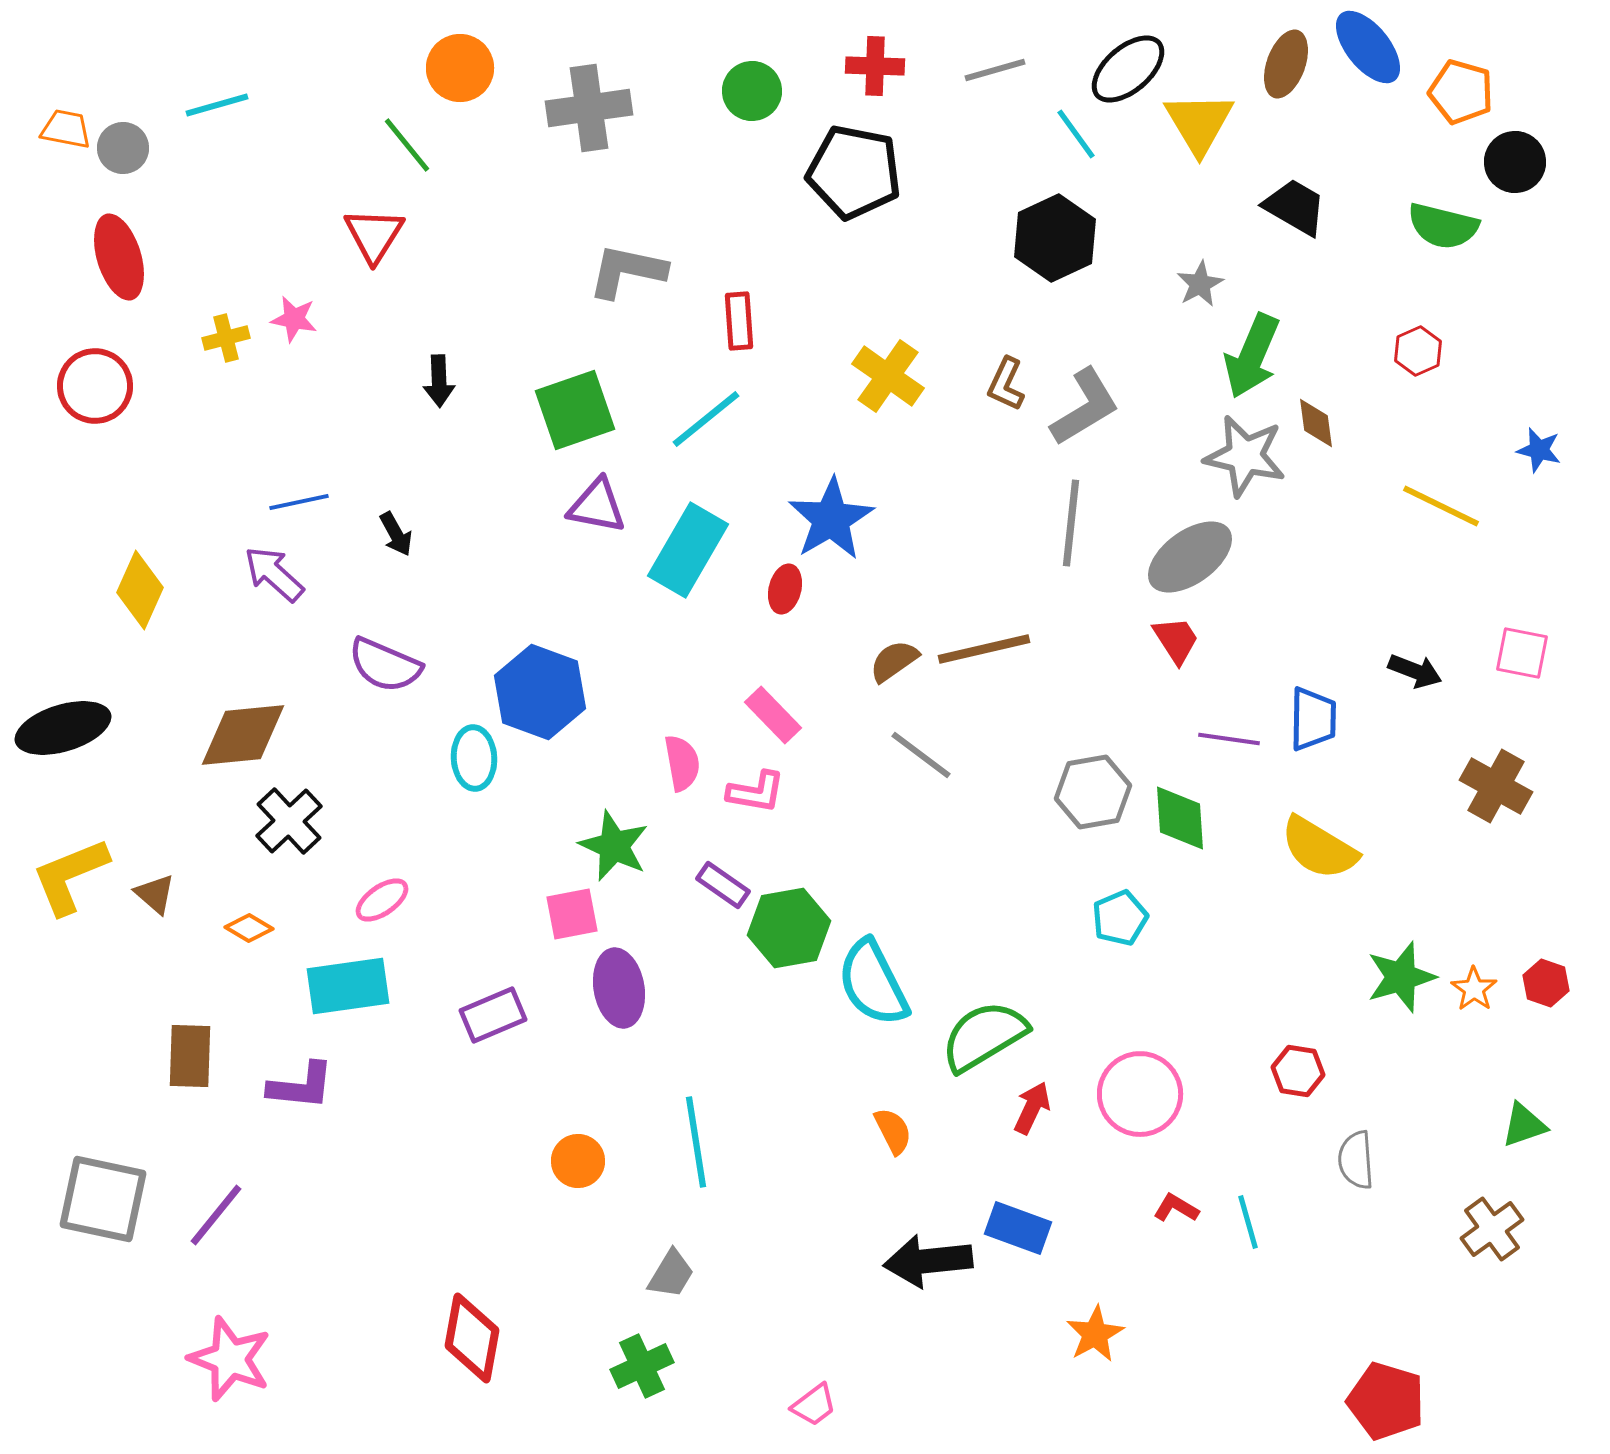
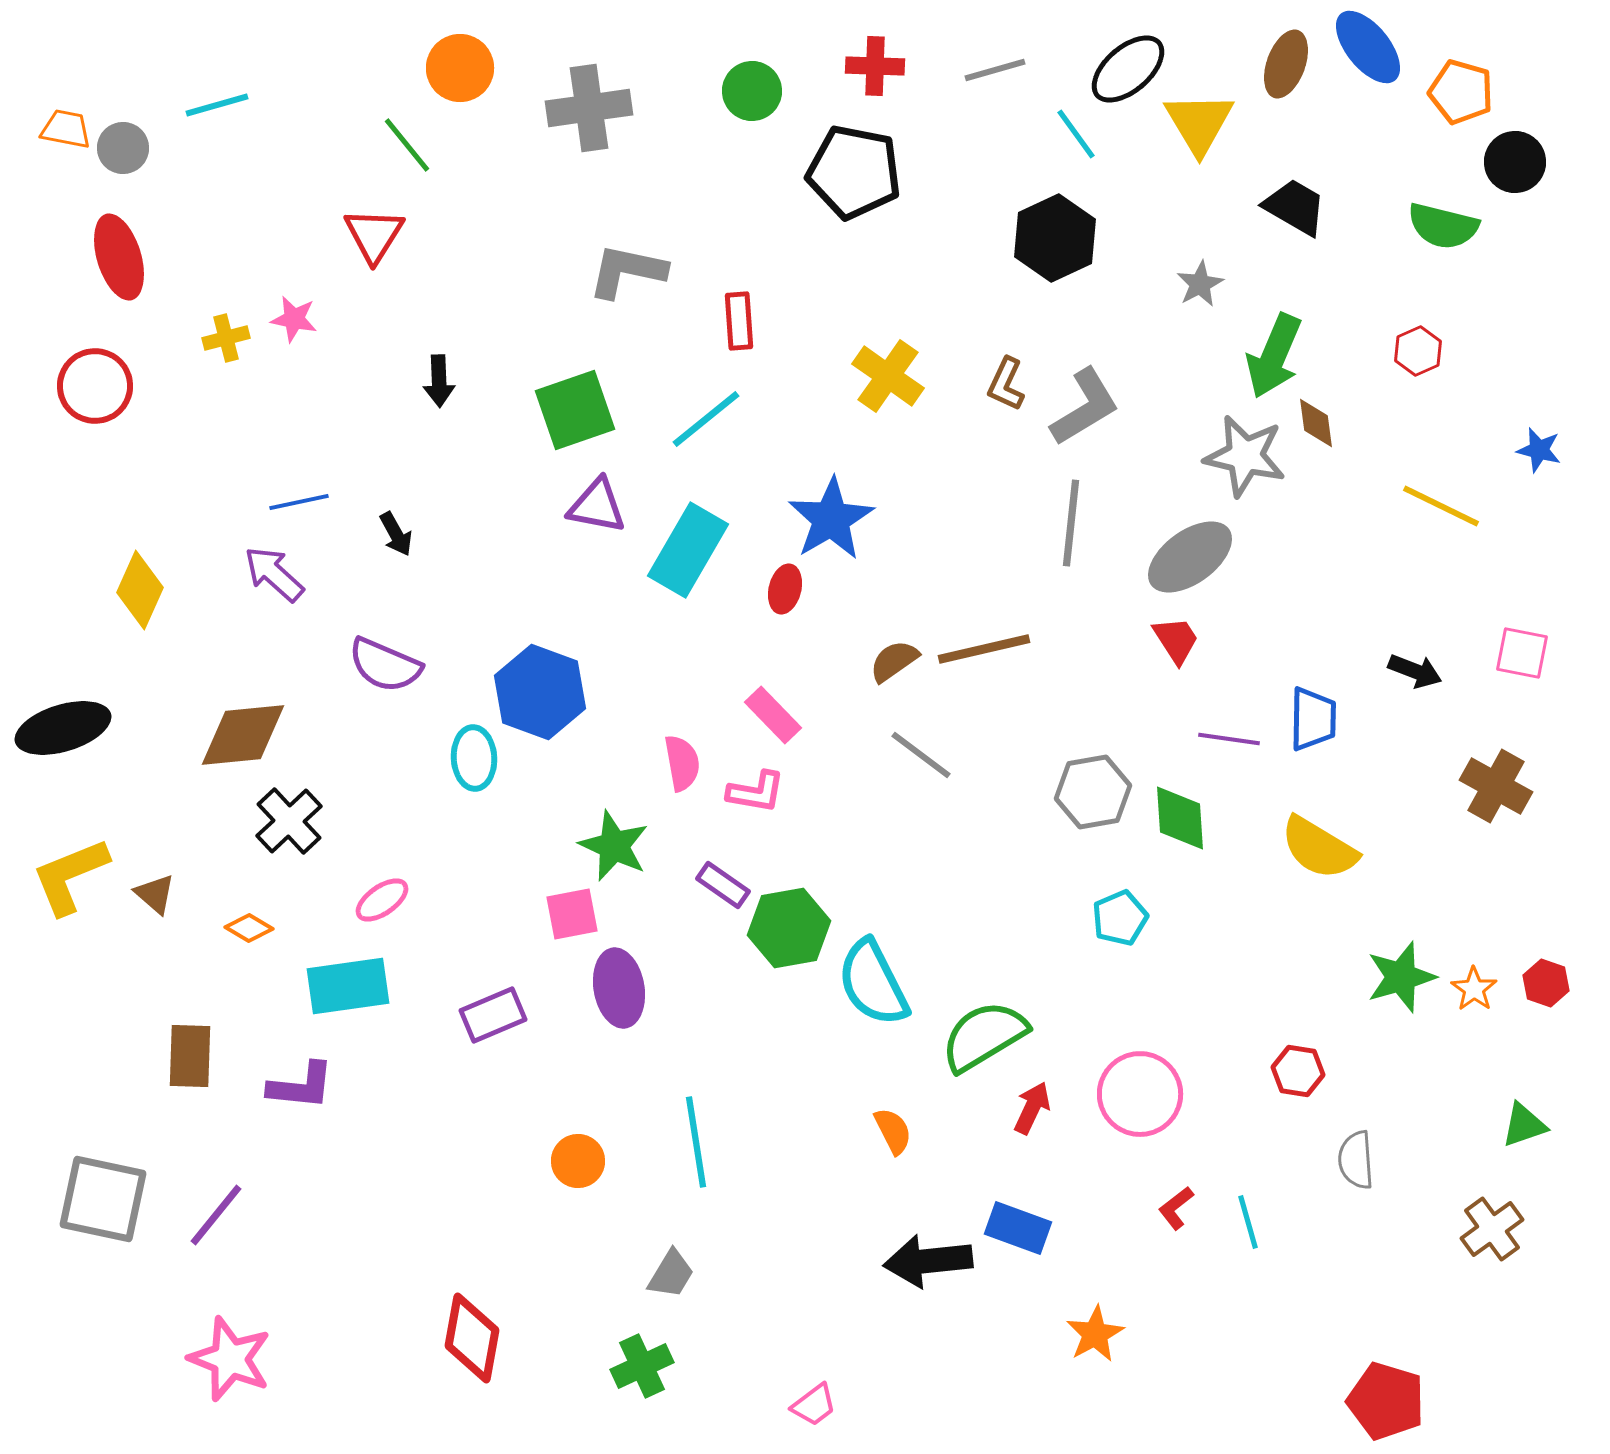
green arrow at (1252, 356): moved 22 px right
red L-shape at (1176, 1208): rotated 69 degrees counterclockwise
